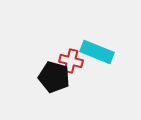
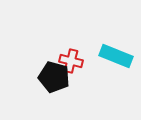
cyan rectangle: moved 19 px right, 4 px down
